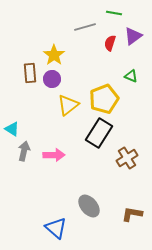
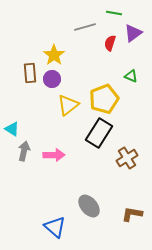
purple triangle: moved 3 px up
blue triangle: moved 1 px left, 1 px up
